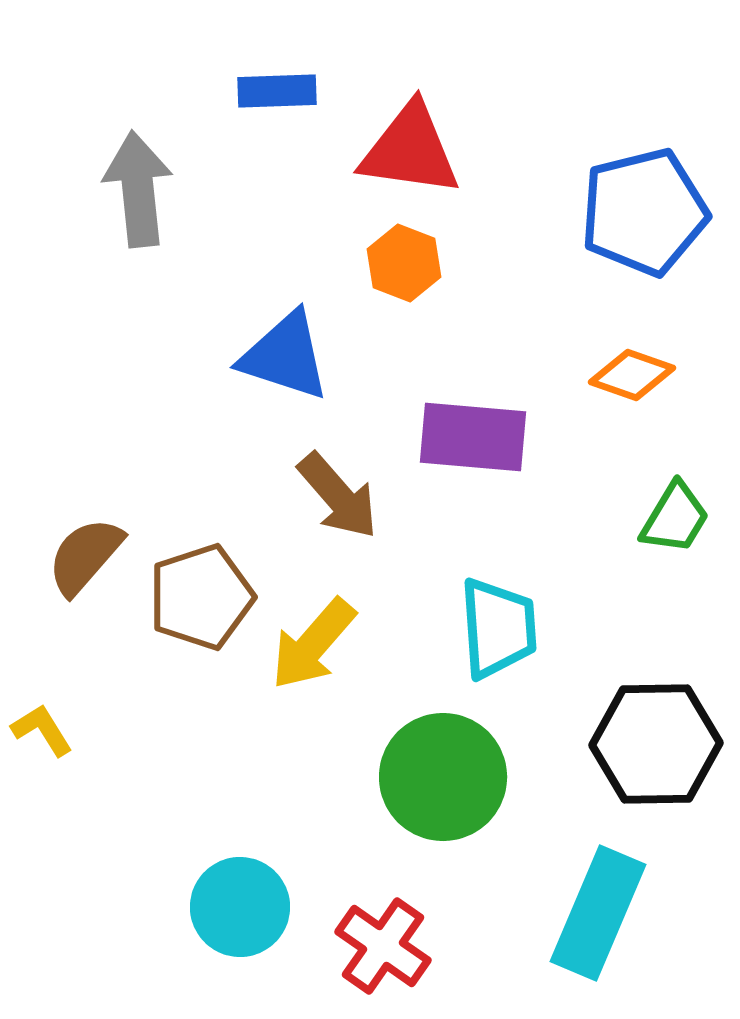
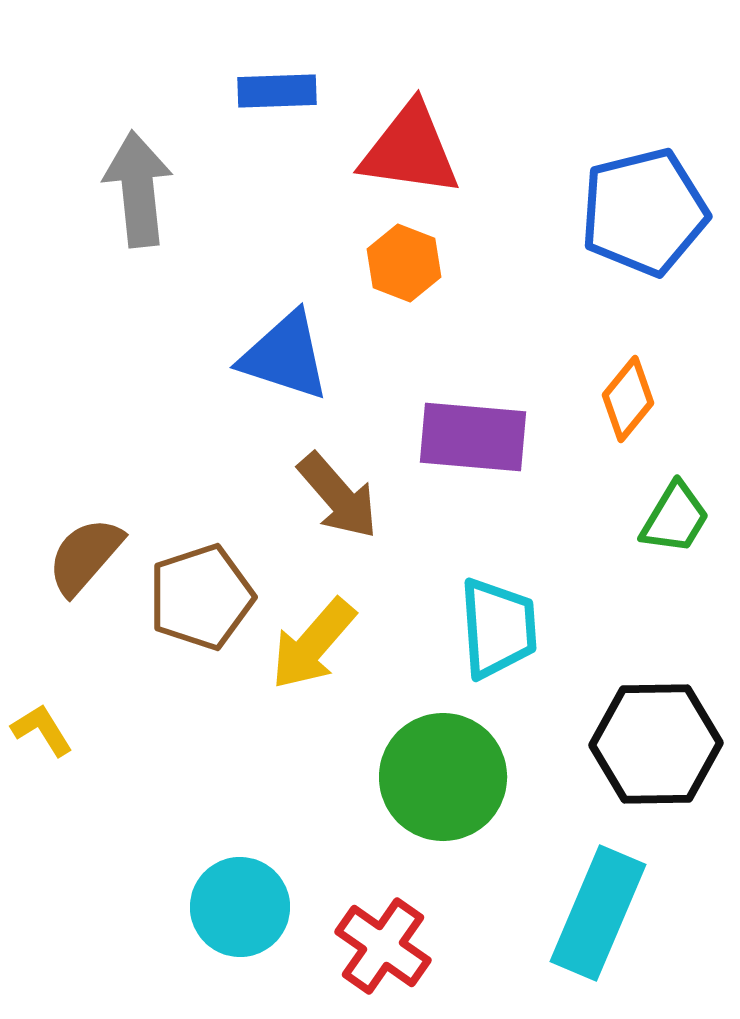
orange diamond: moved 4 px left, 24 px down; rotated 70 degrees counterclockwise
